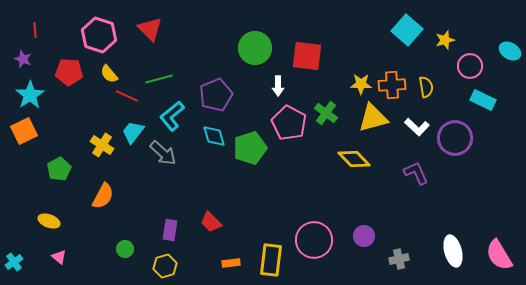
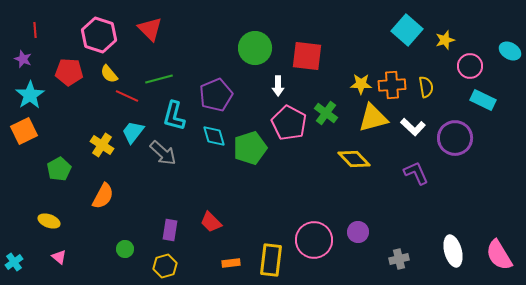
cyan L-shape at (172, 116): moved 2 px right; rotated 36 degrees counterclockwise
white L-shape at (417, 127): moved 4 px left
purple circle at (364, 236): moved 6 px left, 4 px up
